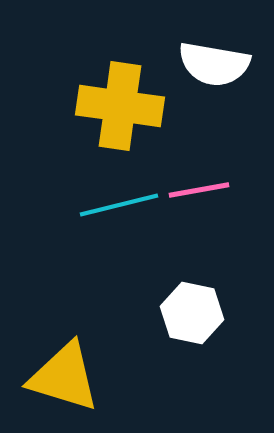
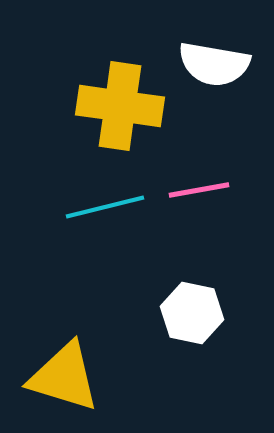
cyan line: moved 14 px left, 2 px down
